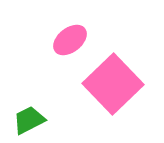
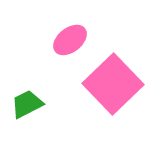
green trapezoid: moved 2 px left, 16 px up
